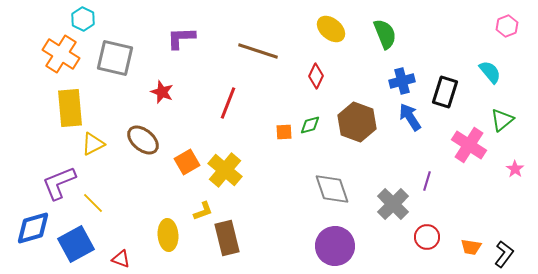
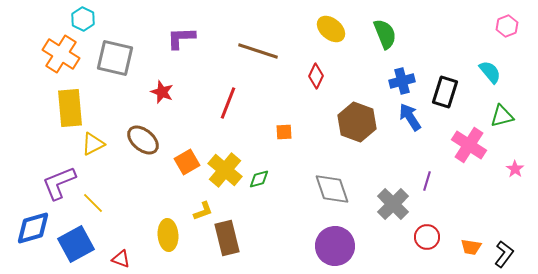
green triangle at (502, 120): moved 4 px up; rotated 25 degrees clockwise
green diamond at (310, 125): moved 51 px left, 54 px down
